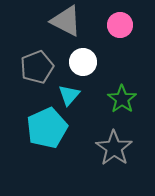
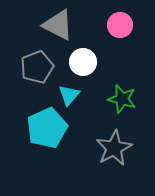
gray triangle: moved 8 px left, 4 px down
green star: rotated 20 degrees counterclockwise
gray star: rotated 9 degrees clockwise
